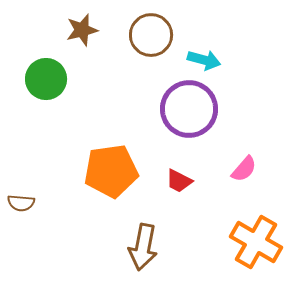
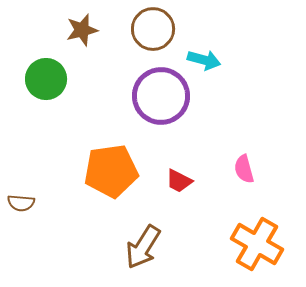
brown circle: moved 2 px right, 6 px up
purple circle: moved 28 px left, 13 px up
pink semicircle: rotated 124 degrees clockwise
orange cross: moved 1 px right, 2 px down
brown arrow: rotated 21 degrees clockwise
